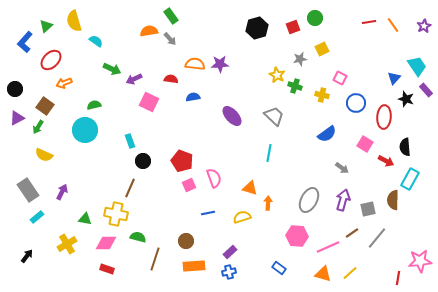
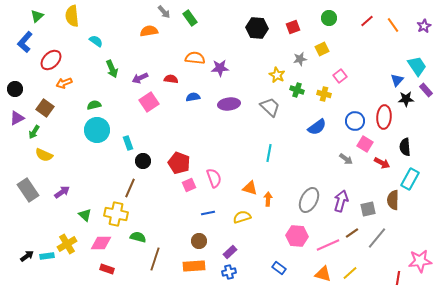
green rectangle at (171, 16): moved 19 px right, 2 px down
green circle at (315, 18): moved 14 px right
yellow semicircle at (74, 21): moved 2 px left, 5 px up; rotated 10 degrees clockwise
red line at (369, 22): moved 2 px left, 1 px up; rotated 32 degrees counterclockwise
green triangle at (46, 26): moved 9 px left, 10 px up
black hexagon at (257, 28): rotated 20 degrees clockwise
gray arrow at (170, 39): moved 6 px left, 27 px up
orange semicircle at (195, 64): moved 6 px up
purple star at (220, 64): moved 4 px down
green arrow at (112, 69): rotated 42 degrees clockwise
pink square at (340, 78): moved 2 px up; rotated 24 degrees clockwise
blue triangle at (394, 78): moved 3 px right, 2 px down
purple arrow at (134, 79): moved 6 px right, 1 px up
green cross at (295, 86): moved 2 px right, 4 px down
yellow cross at (322, 95): moved 2 px right, 1 px up
black star at (406, 99): rotated 21 degrees counterclockwise
pink square at (149, 102): rotated 30 degrees clockwise
blue circle at (356, 103): moved 1 px left, 18 px down
brown square at (45, 106): moved 2 px down
purple ellipse at (232, 116): moved 3 px left, 12 px up; rotated 55 degrees counterclockwise
gray trapezoid at (274, 116): moved 4 px left, 9 px up
green arrow at (38, 127): moved 4 px left, 5 px down
cyan circle at (85, 130): moved 12 px right
blue semicircle at (327, 134): moved 10 px left, 7 px up
cyan rectangle at (130, 141): moved 2 px left, 2 px down
red pentagon at (182, 161): moved 3 px left, 2 px down
red arrow at (386, 161): moved 4 px left, 2 px down
gray arrow at (342, 168): moved 4 px right, 9 px up
purple arrow at (62, 192): rotated 28 degrees clockwise
purple arrow at (343, 200): moved 2 px left, 1 px down
orange arrow at (268, 203): moved 4 px up
cyan rectangle at (37, 217): moved 10 px right, 39 px down; rotated 32 degrees clockwise
green triangle at (85, 219): moved 4 px up; rotated 32 degrees clockwise
brown circle at (186, 241): moved 13 px right
pink diamond at (106, 243): moved 5 px left
pink line at (328, 247): moved 2 px up
black arrow at (27, 256): rotated 16 degrees clockwise
